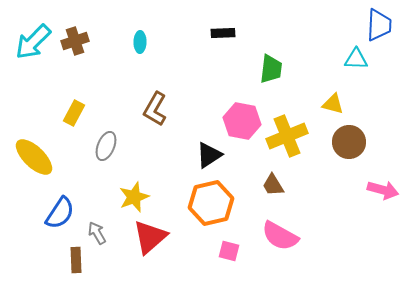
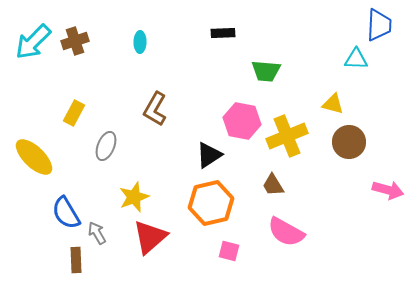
green trapezoid: moved 5 px left, 2 px down; rotated 88 degrees clockwise
pink arrow: moved 5 px right
blue semicircle: moved 6 px right; rotated 116 degrees clockwise
pink semicircle: moved 6 px right, 4 px up
